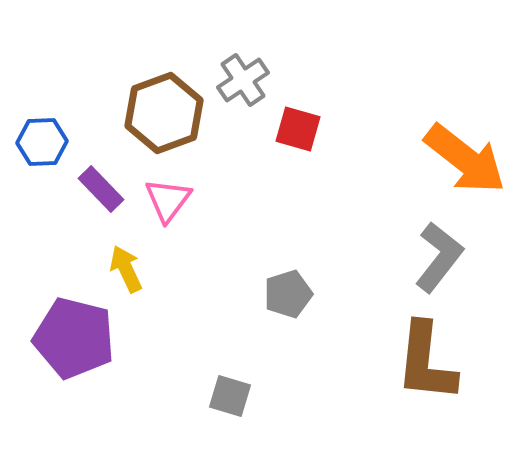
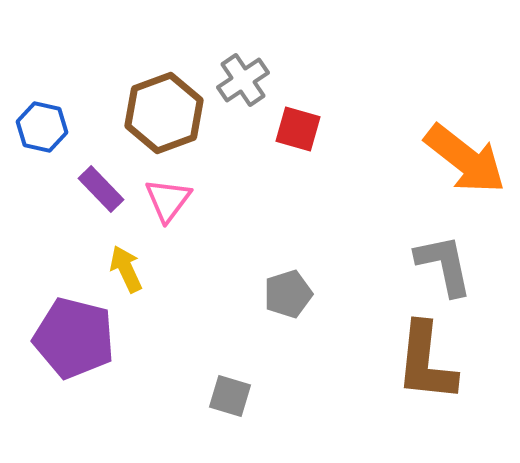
blue hexagon: moved 15 px up; rotated 15 degrees clockwise
gray L-shape: moved 5 px right, 8 px down; rotated 50 degrees counterclockwise
